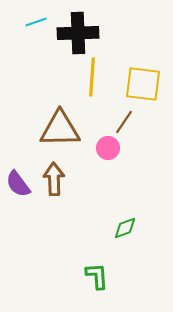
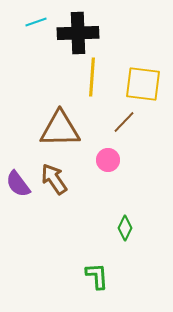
brown line: rotated 10 degrees clockwise
pink circle: moved 12 px down
brown arrow: rotated 32 degrees counterclockwise
green diamond: rotated 45 degrees counterclockwise
